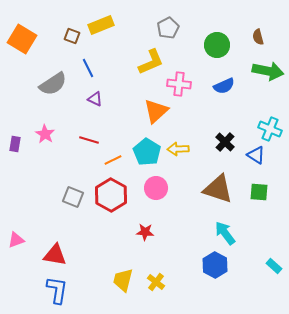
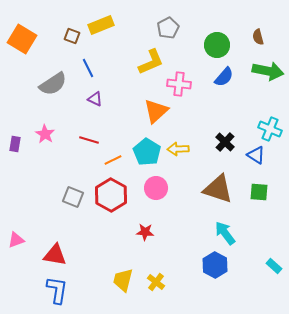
blue semicircle: moved 9 px up; rotated 25 degrees counterclockwise
